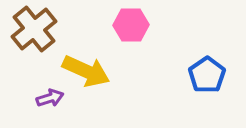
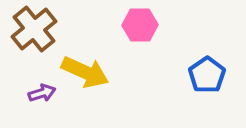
pink hexagon: moved 9 px right
yellow arrow: moved 1 px left, 1 px down
purple arrow: moved 8 px left, 5 px up
